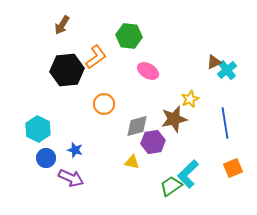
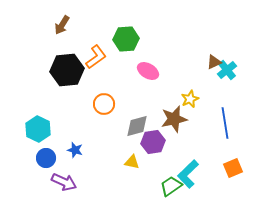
green hexagon: moved 3 px left, 3 px down; rotated 10 degrees counterclockwise
purple arrow: moved 7 px left, 4 px down
